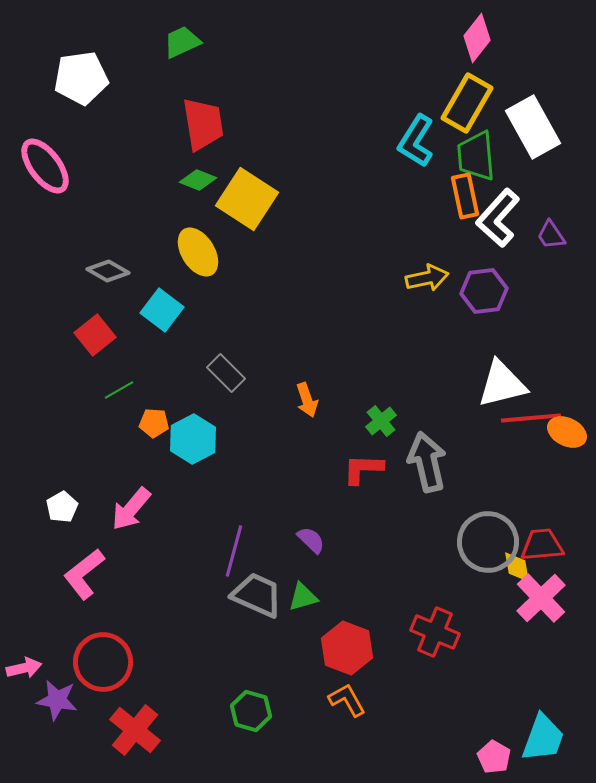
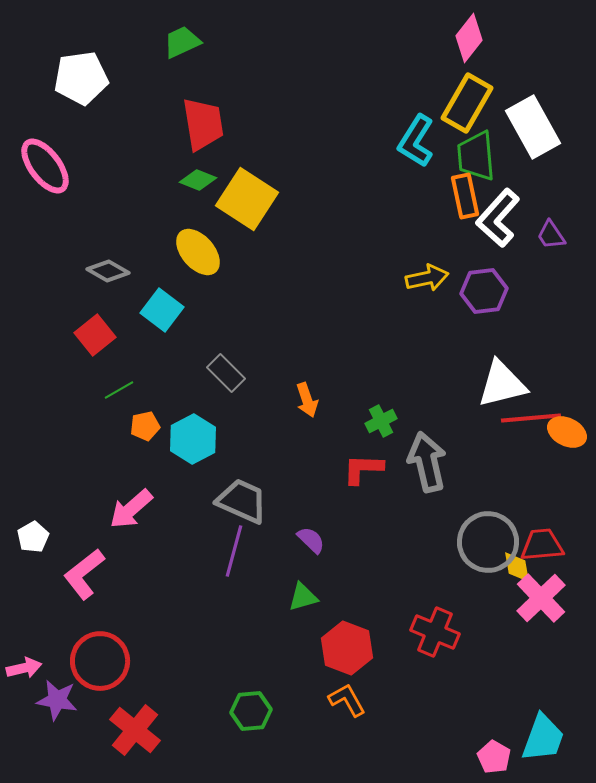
pink diamond at (477, 38): moved 8 px left
yellow ellipse at (198, 252): rotated 9 degrees counterclockwise
green cross at (381, 421): rotated 12 degrees clockwise
orange pentagon at (154, 423): moved 9 px left, 3 px down; rotated 16 degrees counterclockwise
white pentagon at (62, 507): moved 29 px left, 30 px down
pink arrow at (131, 509): rotated 9 degrees clockwise
gray trapezoid at (257, 595): moved 15 px left, 94 px up
red circle at (103, 662): moved 3 px left, 1 px up
green hexagon at (251, 711): rotated 21 degrees counterclockwise
